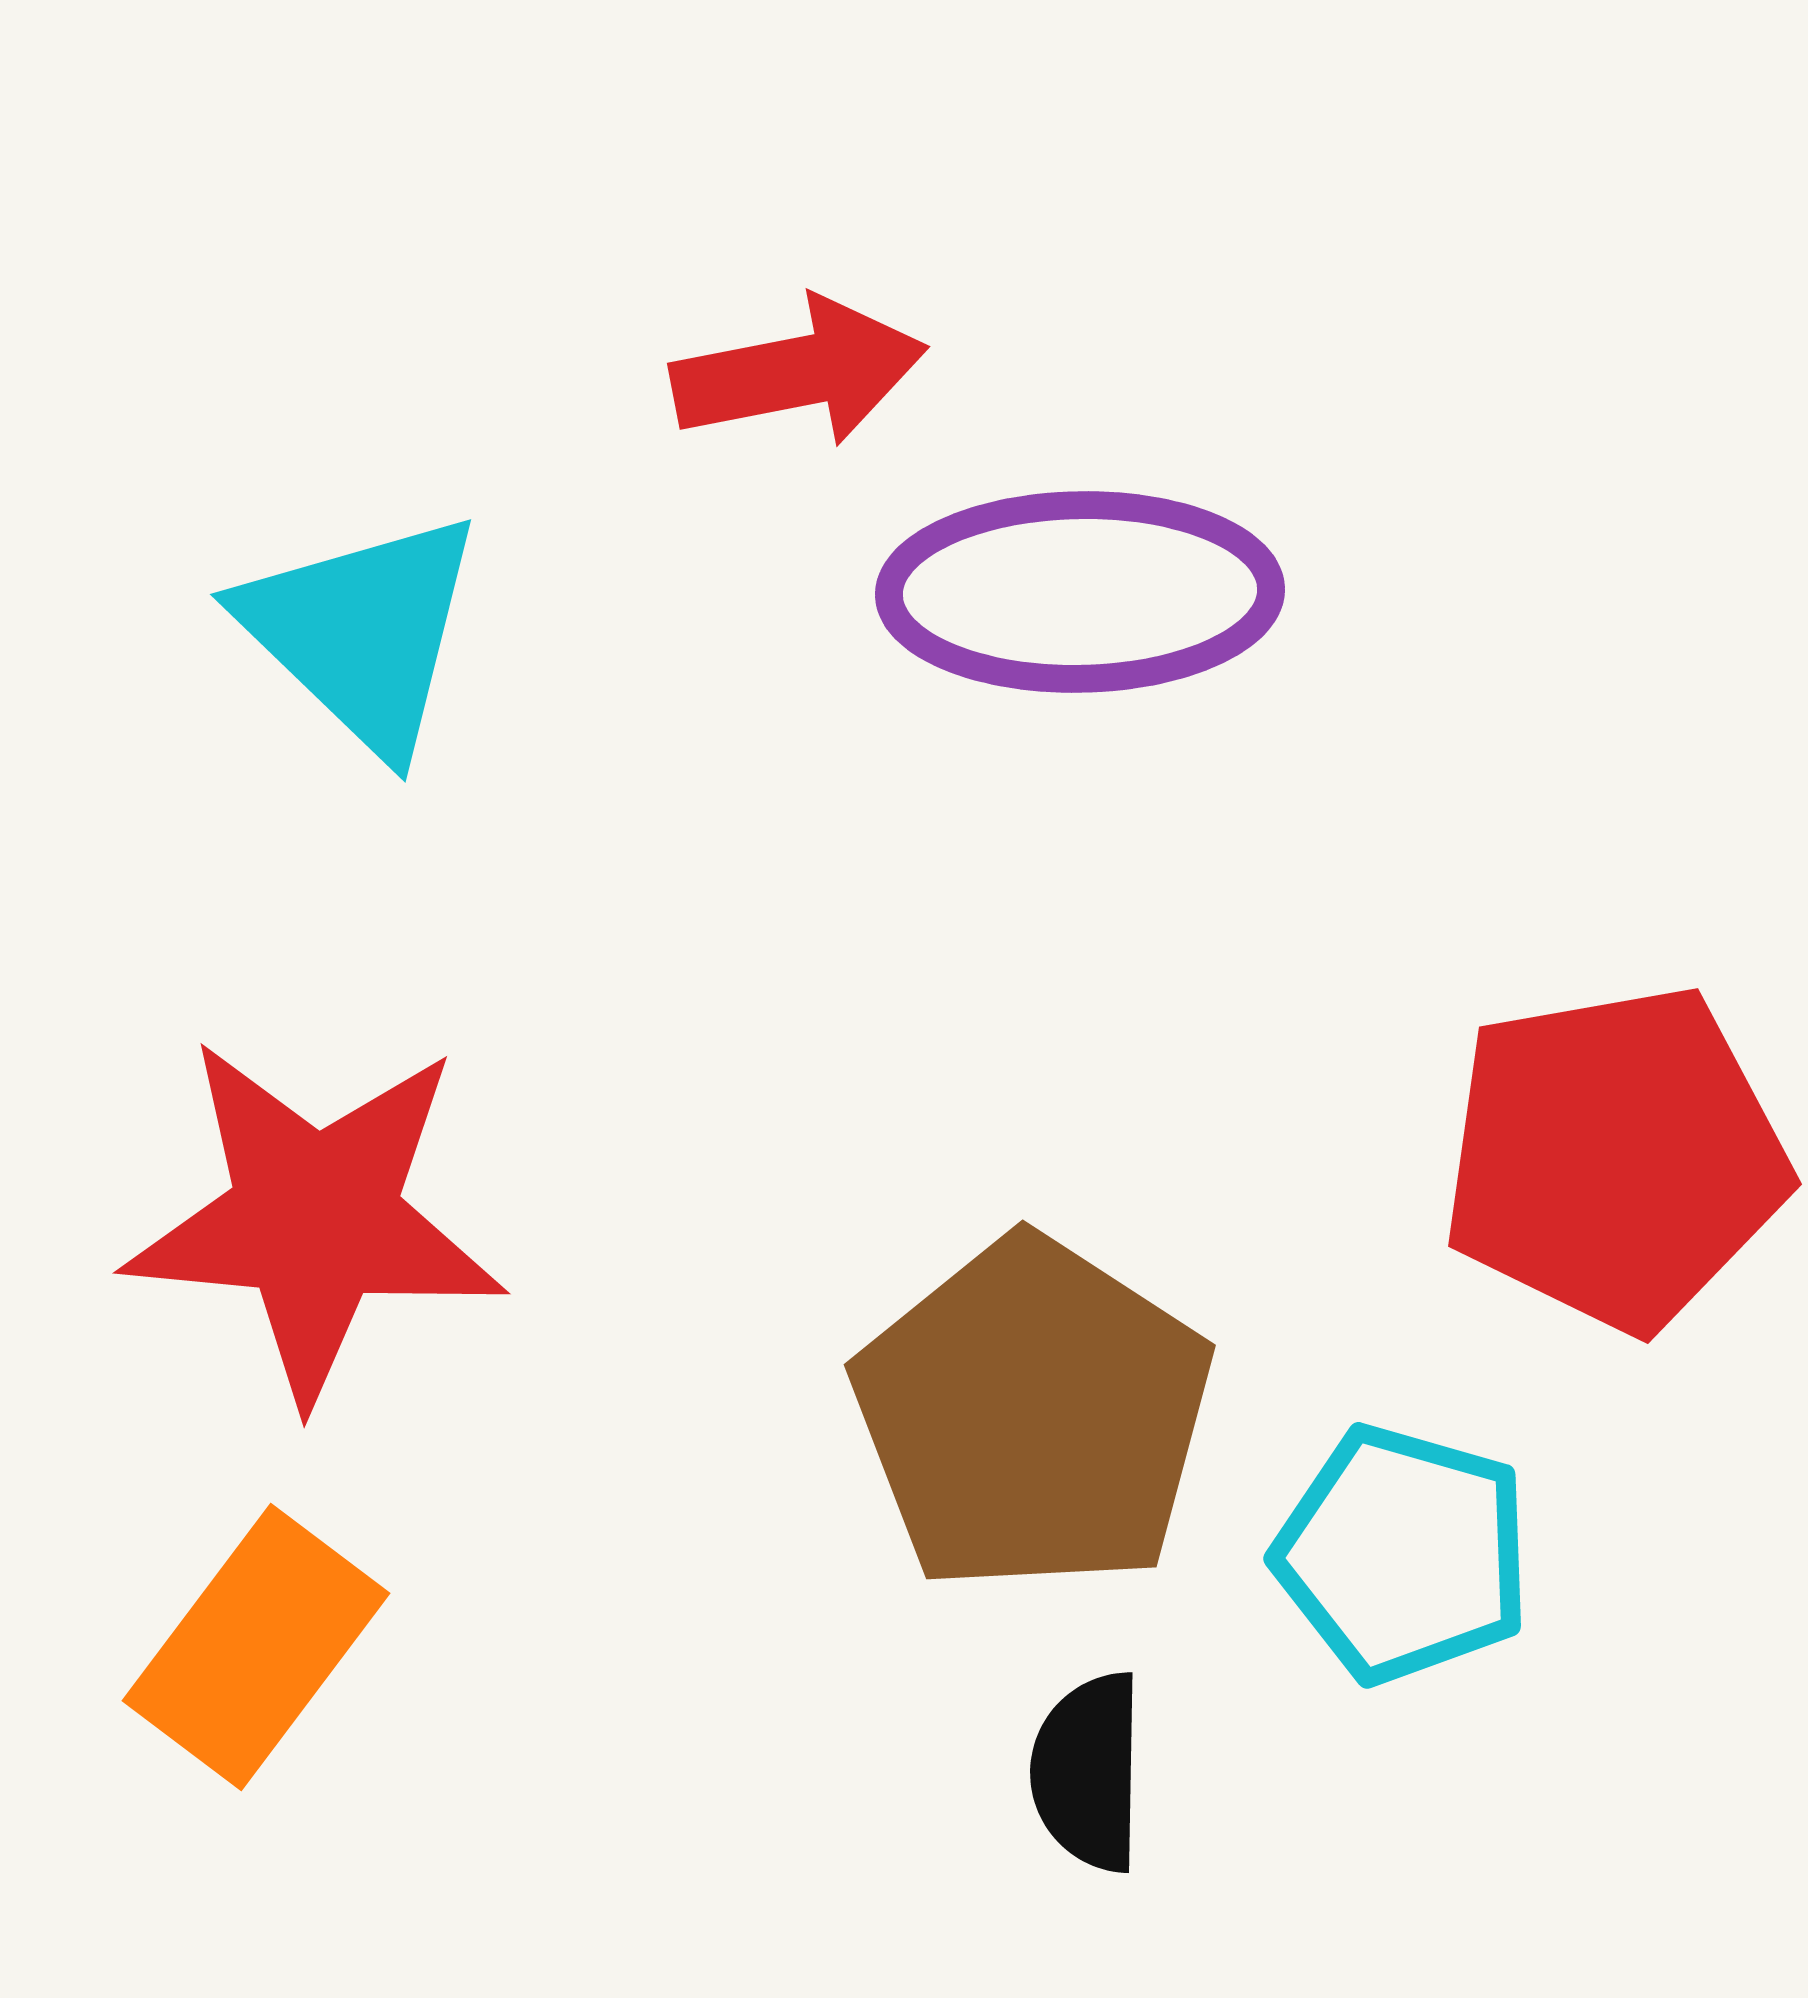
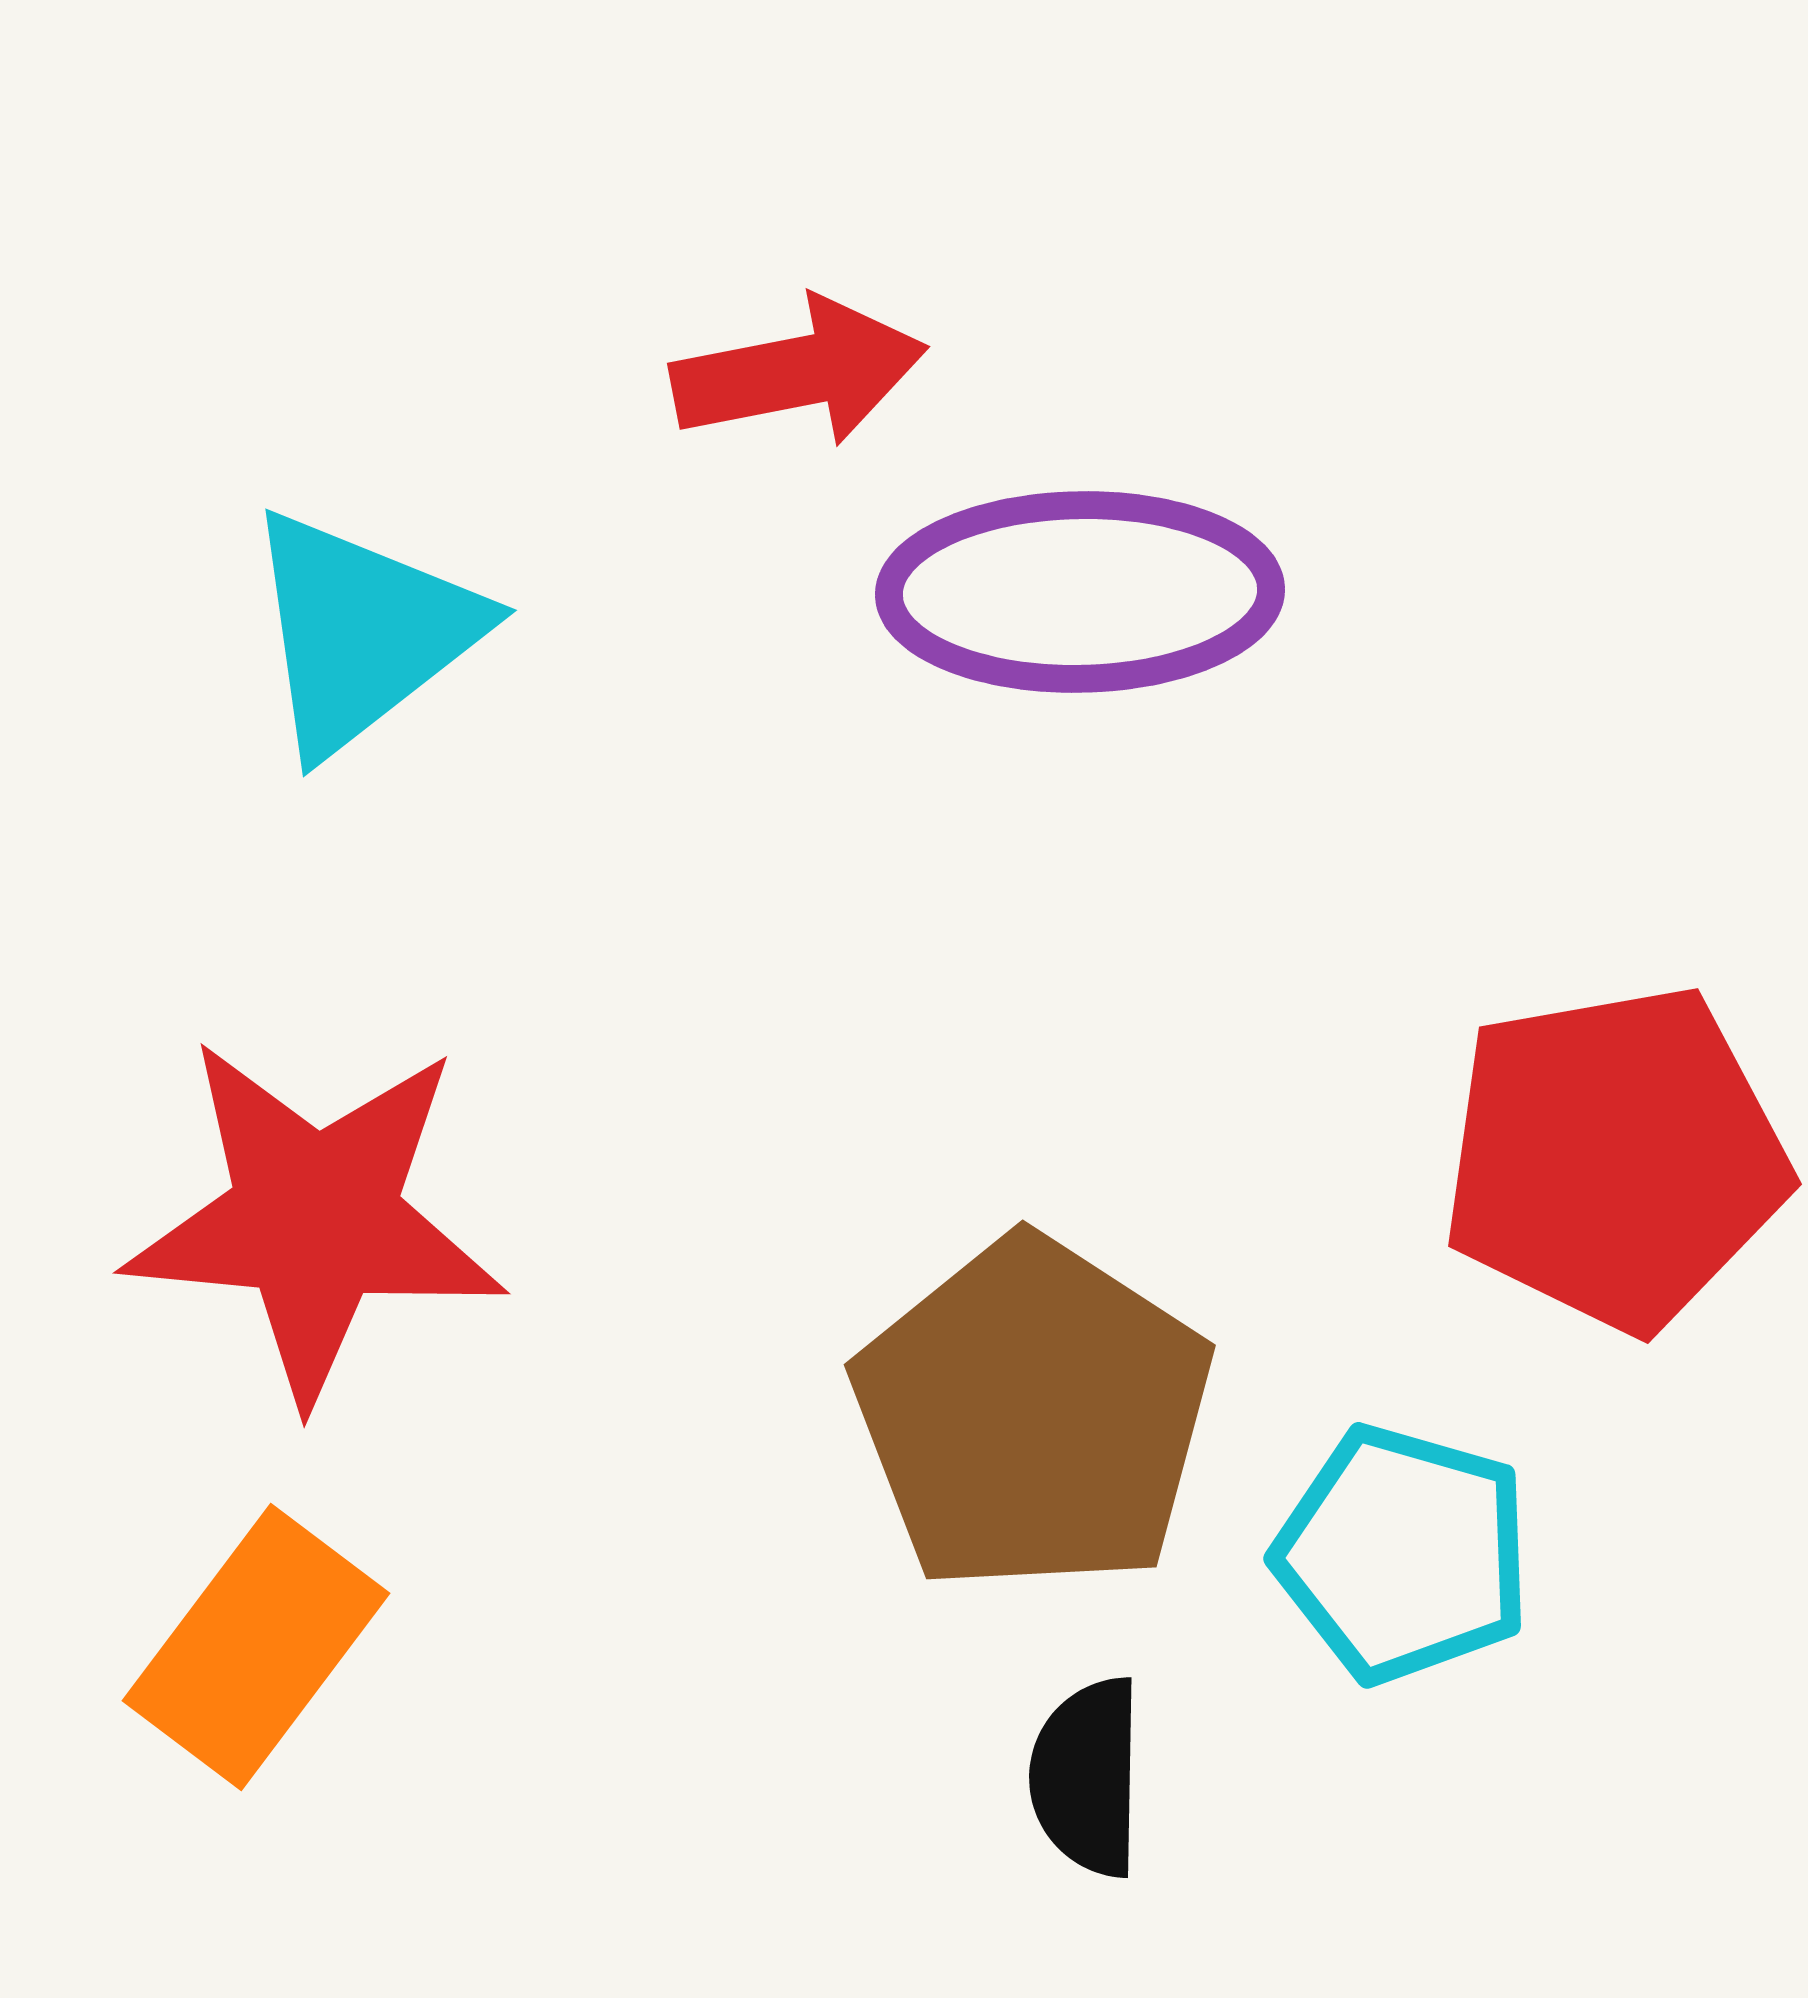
cyan triangle: rotated 38 degrees clockwise
black semicircle: moved 1 px left, 5 px down
